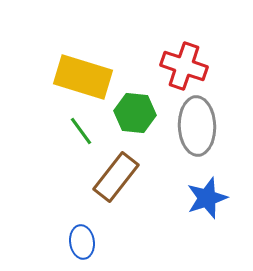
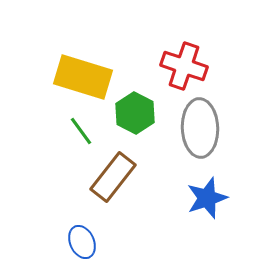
green hexagon: rotated 21 degrees clockwise
gray ellipse: moved 3 px right, 2 px down
brown rectangle: moved 3 px left
blue ellipse: rotated 16 degrees counterclockwise
